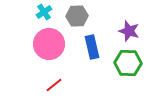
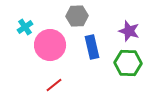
cyan cross: moved 19 px left, 15 px down
pink circle: moved 1 px right, 1 px down
